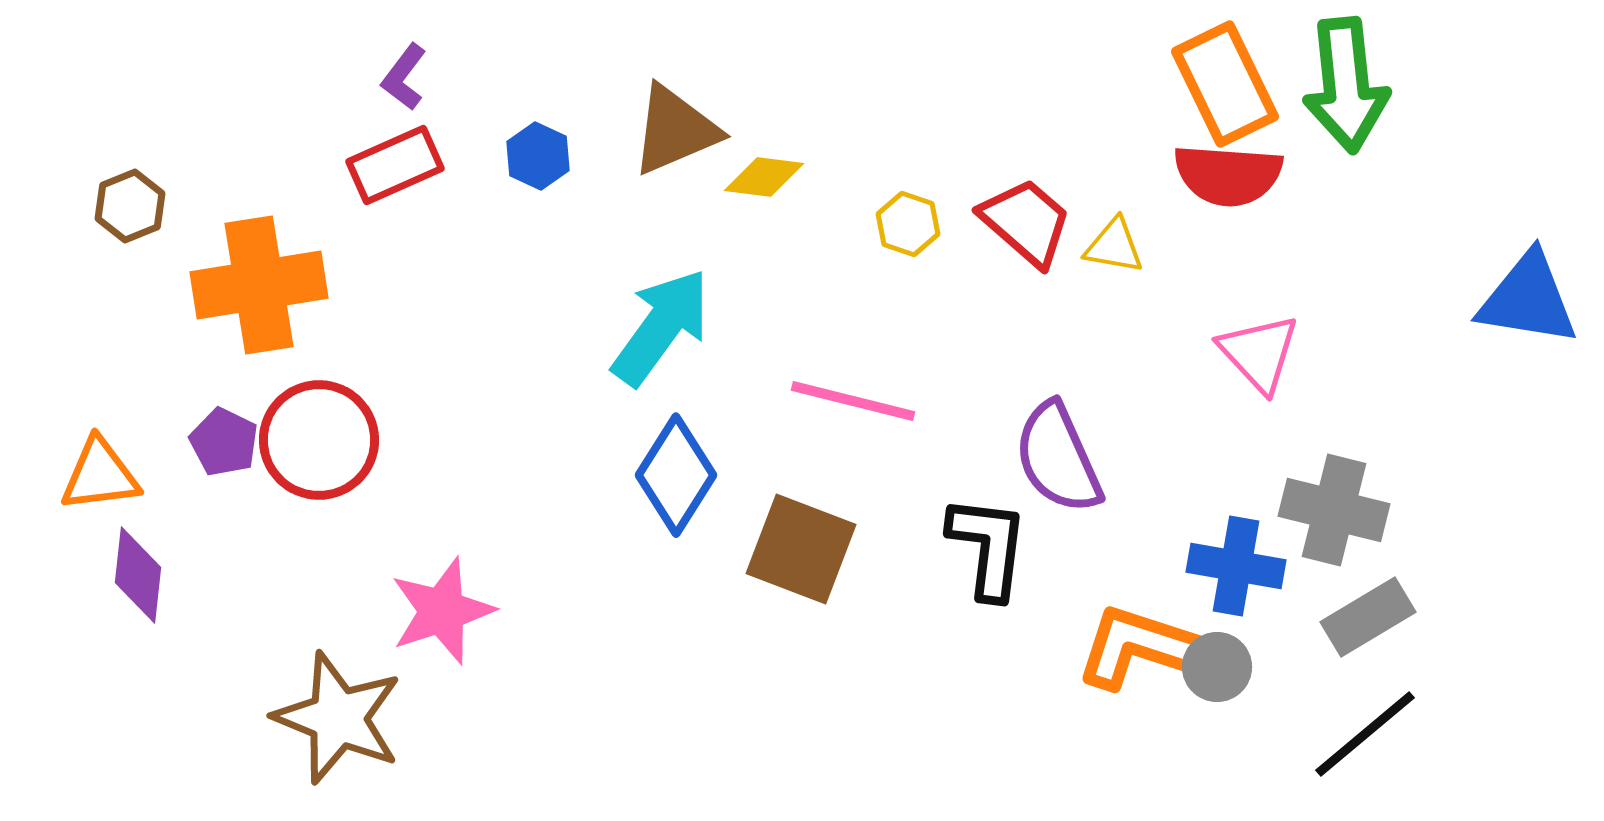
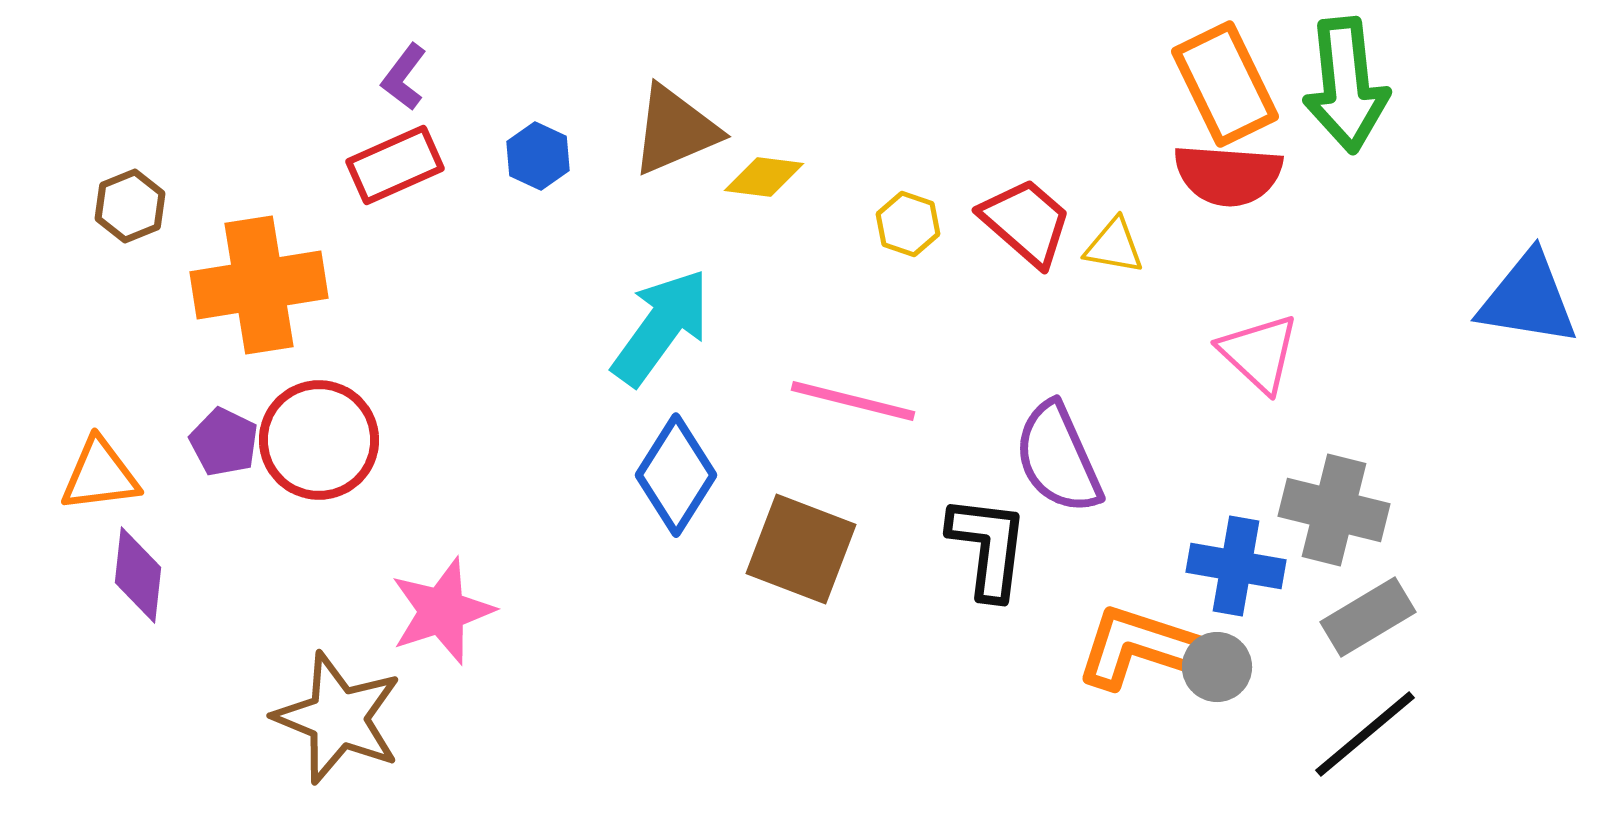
pink triangle: rotated 4 degrees counterclockwise
